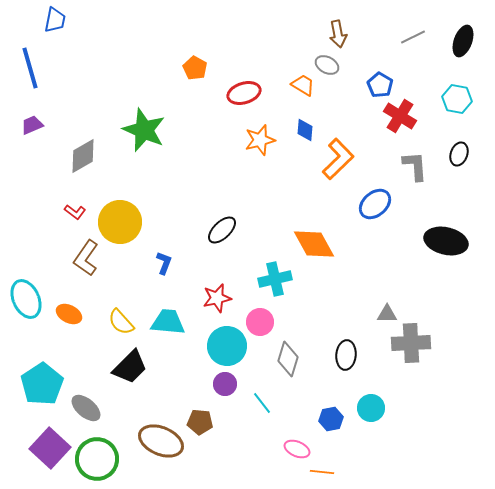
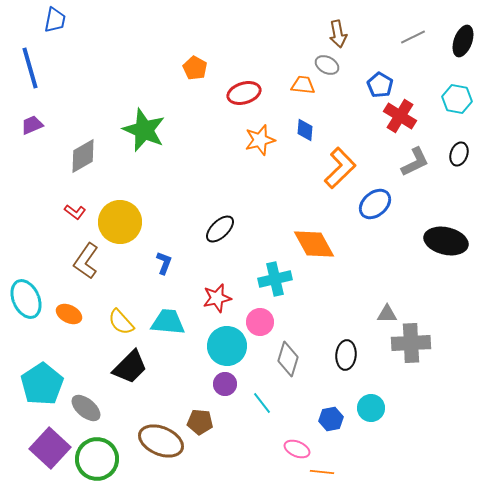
orange trapezoid at (303, 85): rotated 25 degrees counterclockwise
orange L-shape at (338, 159): moved 2 px right, 9 px down
gray L-shape at (415, 166): moved 4 px up; rotated 68 degrees clockwise
black ellipse at (222, 230): moved 2 px left, 1 px up
brown L-shape at (86, 258): moved 3 px down
